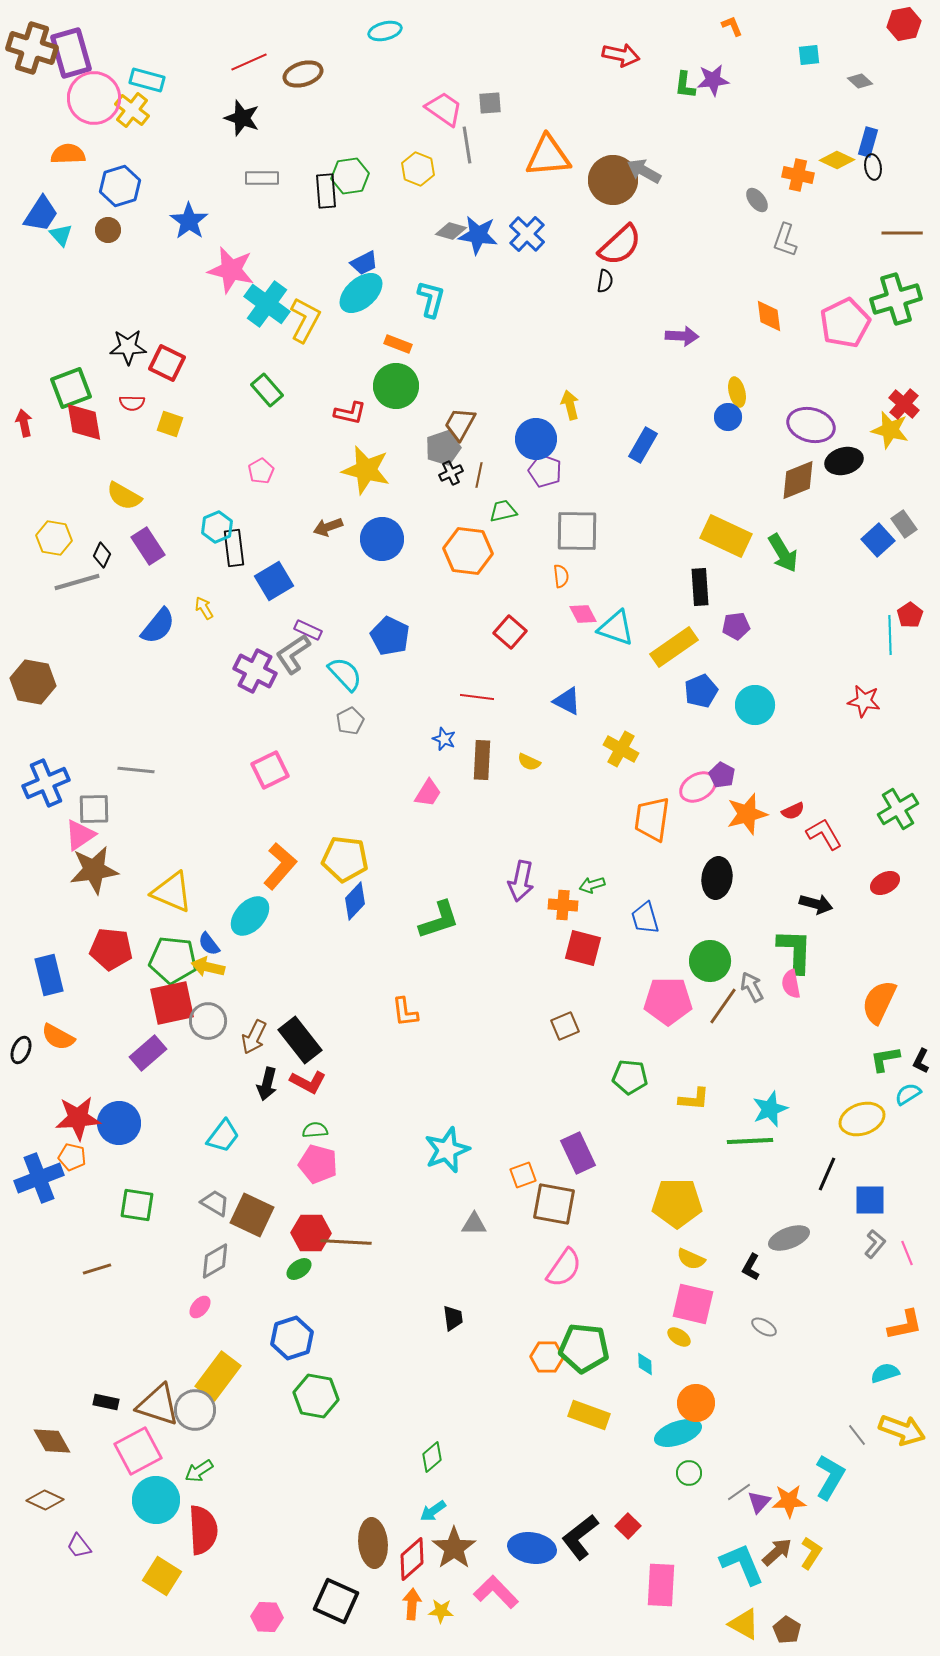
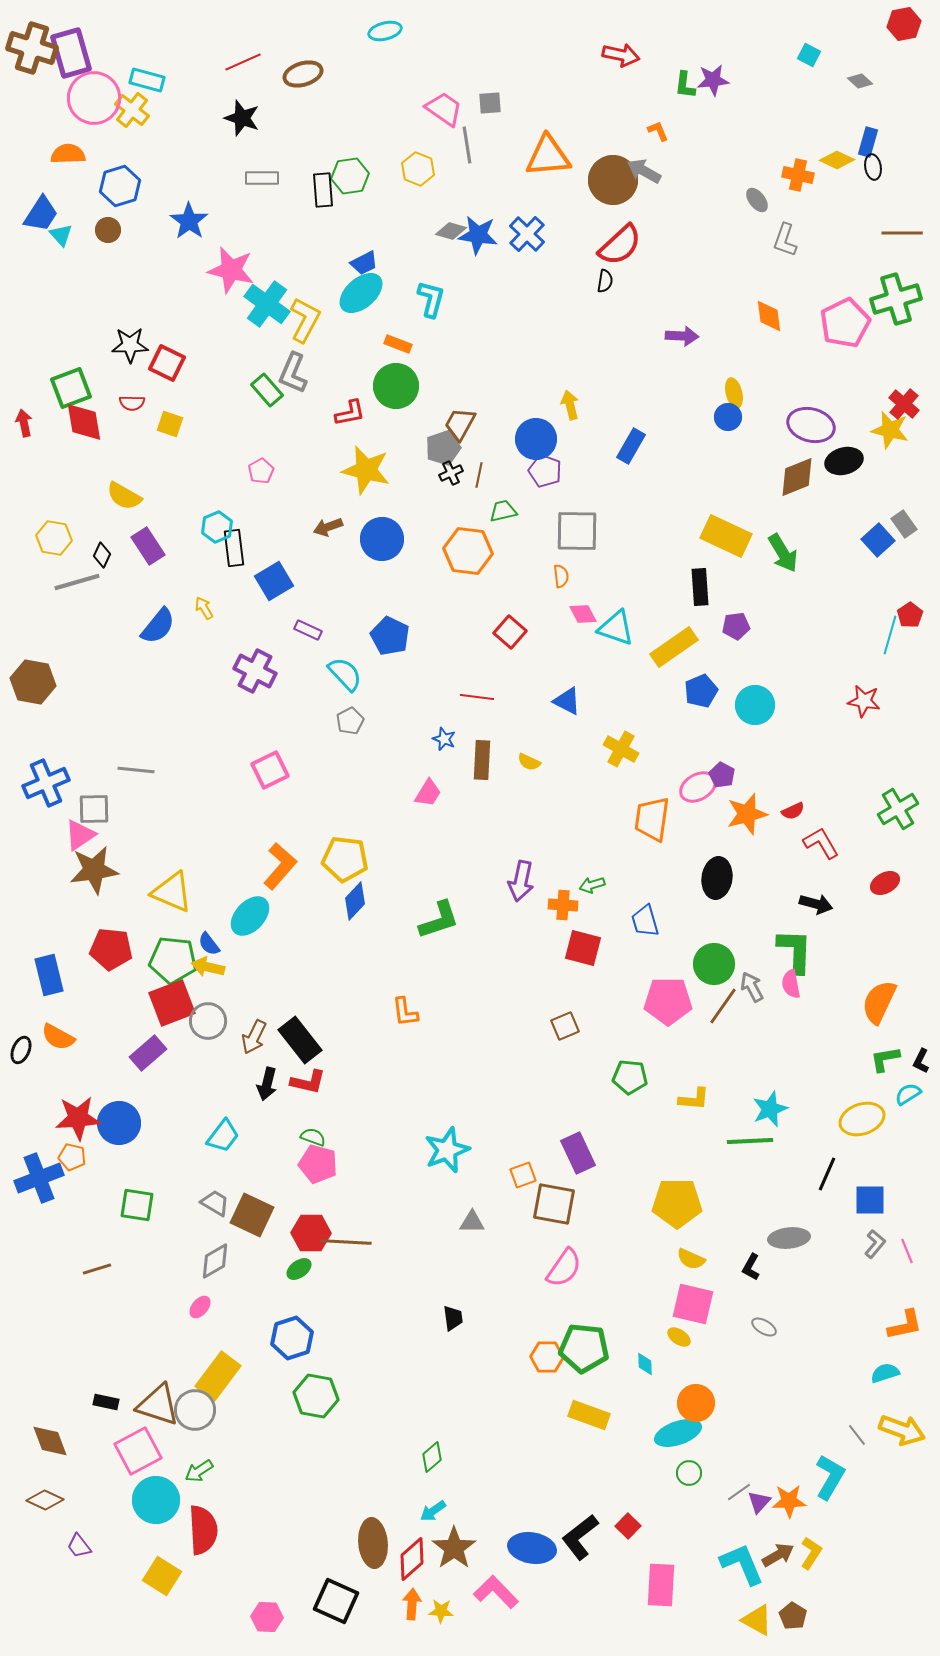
orange L-shape at (732, 26): moved 74 px left, 105 px down
cyan square at (809, 55): rotated 35 degrees clockwise
red line at (249, 62): moved 6 px left
black rectangle at (326, 191): moved 3 px left, 1 px up
black star at (128, 347): moved 2 px right, 2 px up
yellow ellipse at (737, 392): moved 3 px left, 1 px down
red L-shape at (350, 413): rotated 24 degrees counterclockwise
blue rectangle at (643, 445): moved 12 px left, 1 px down
brown diamond at (798, 480): moved 1 px left, 3 px up
cyan line at (890, 635): rotated 18 degrees clockwise
gray L-shape at (293, 654): moved 281 px up; rotated 33 degrees counterclockwise
red L-shape at (824, 834): moved 3 px left, 9 px down
blue trapezoid at (645, 918): moved 3 px down
green circle at (710, 961): moved 4 px right, 3 px down
red square at (172, 1003): rotated 9 degrees counterclockwise
red L-shape at (308, 1082): rotated 15 degrees counterclockwise
green semicircle at (315, 1130): moved 2 px left, 7 px down; rotated 25 degrees clockwise
gray triangle at (474, 1224): moved 2 px left, 2 px up
gray ellipse at (789, 1238): rotated 15 degrees clockwise
pink line at (907, 1253): moved 2 px up
brown diamond at (52, 1441): moved 2 px left; rotated 9 degrees clockwise
brown arrow at (777, 1552): moved 1 px right, 3 px down; rotated 12 degrees clockwise
yellow triangle at (744, 1624): moved 13 px right, 4 px up
brown pentagon at (787, 1630): moved 6 px right, 14 px up
